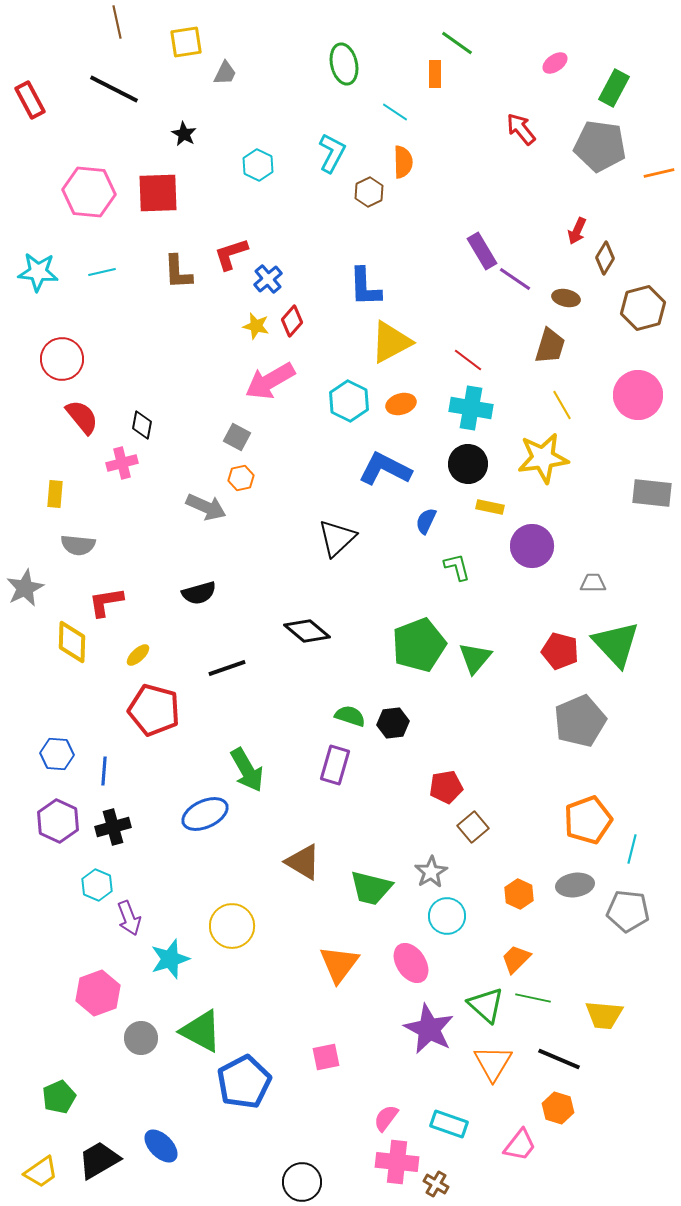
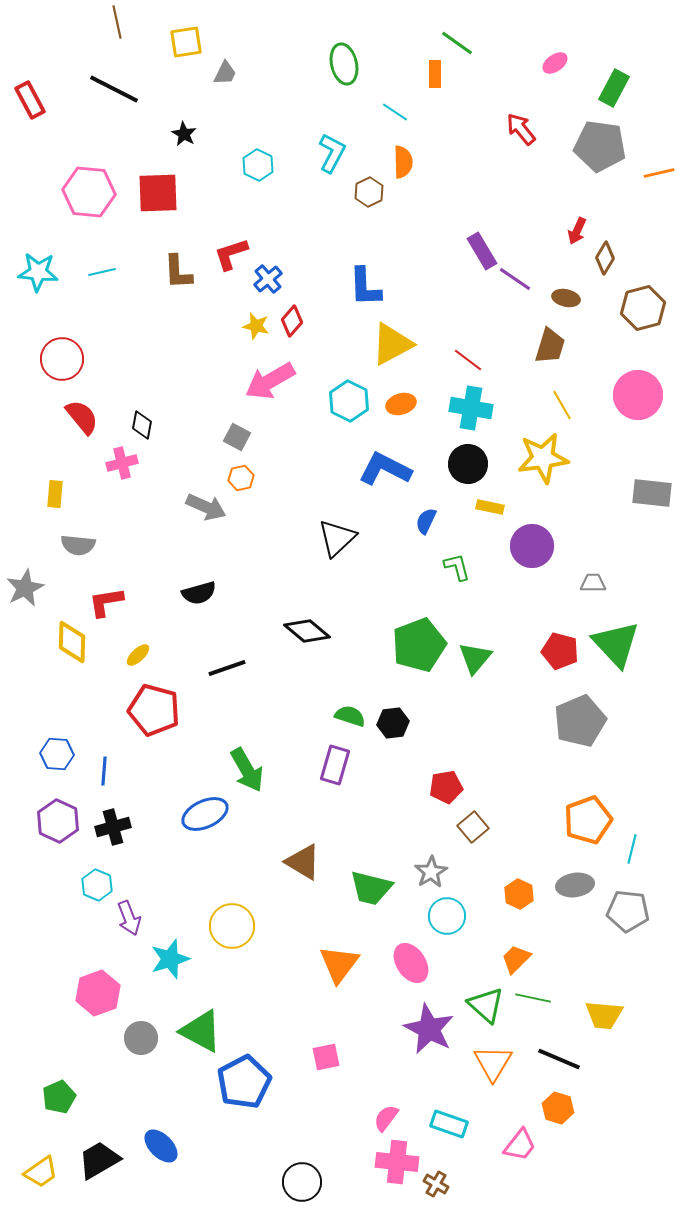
yellow triangle at (391, 342): moved 1 px right, 2 px down
